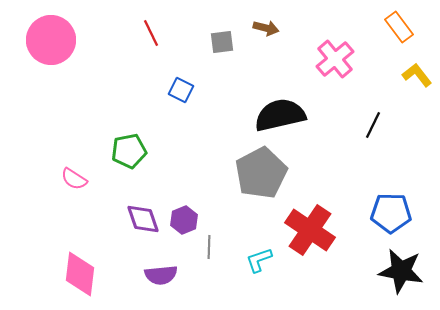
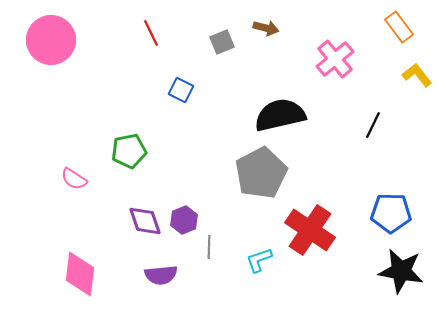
gray square: rotated 15 degrees counterclockwise
purple diamond: moved 2 px right, 2 px down
